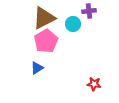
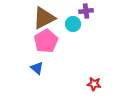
purple cross: moved 3 px left
blue triangle: rotated 48 degrees counterclockwise
